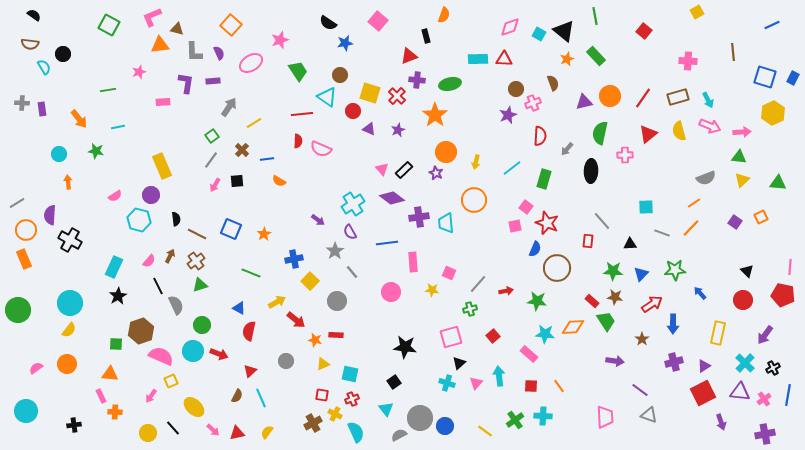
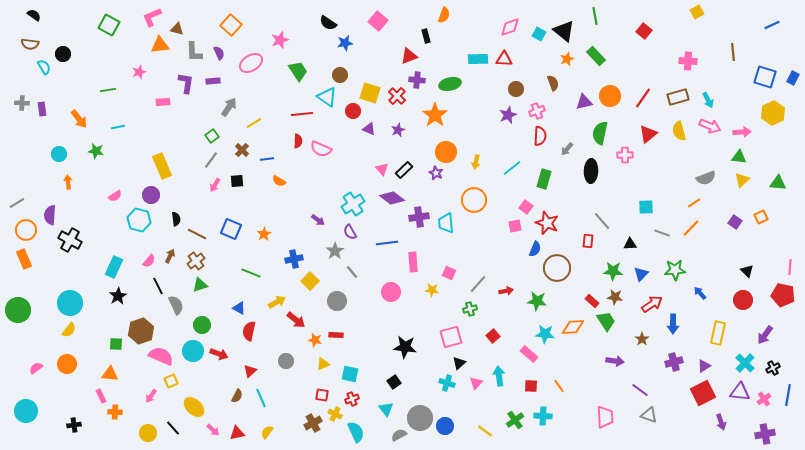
pink cross at (533, 103): moved 4 px right, 8 px down
